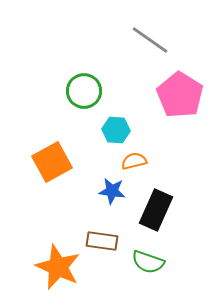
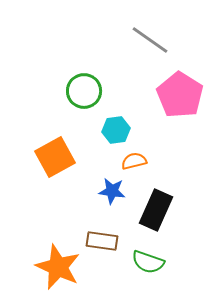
cyan hexagon: rotated 12 degrees counterclockwise
orange square: moved 3 px right, 5 px up
